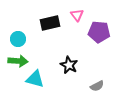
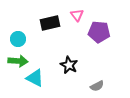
cyan triangle: moved 1 px up; rotated 12 degrees clockwise
